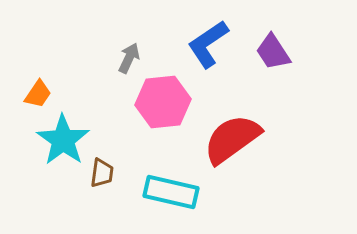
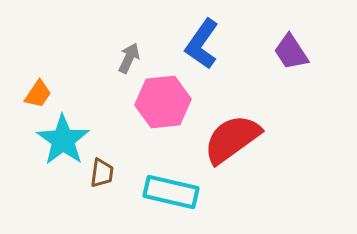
blue L-shape: moved 6 px left; rotated 21 degrees counterclockwise
purple trapezoid: moved 18 px right
